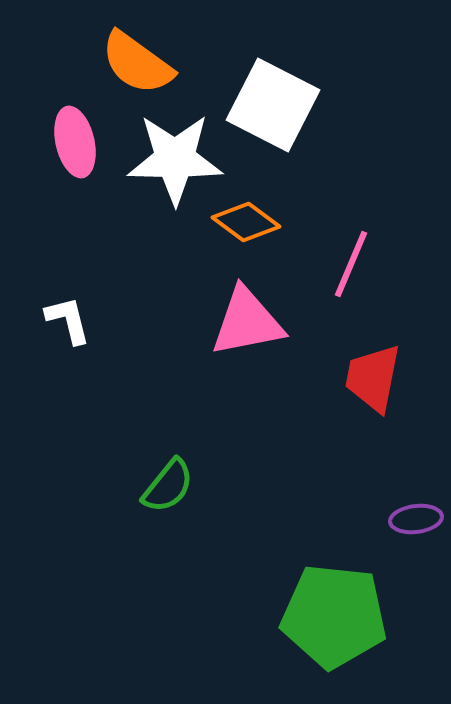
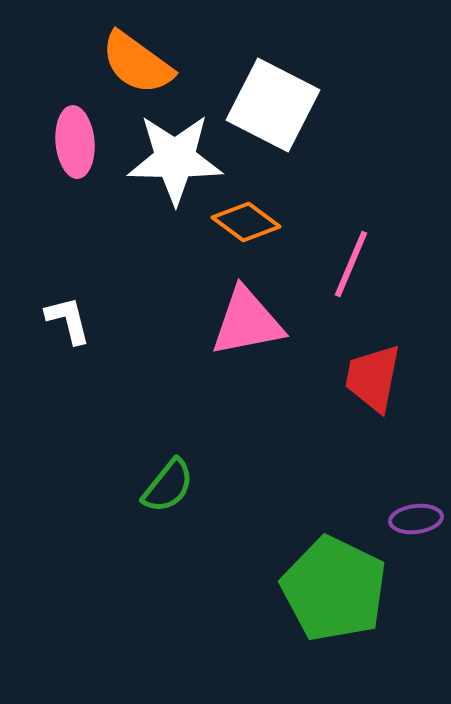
pink ellipse: rotated 8 degrees clockwise
green pentagon: moved 27 px up; rotated 20 degrees clockwise
